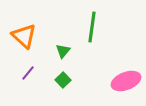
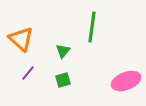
orange triangle: moved 3 px left, 3 px down
green square: rotated 28 degrees clockwise
